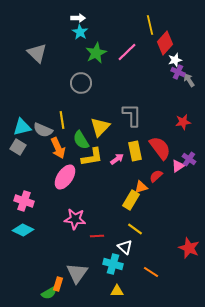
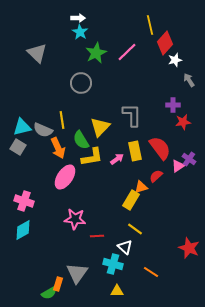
purple cross at (178, 72): moved 5 px left, 33 px down; rotated 24 degrees counterclockwise
cyan diamond at (23, 230): rotated 55 degrees counterclockwise
